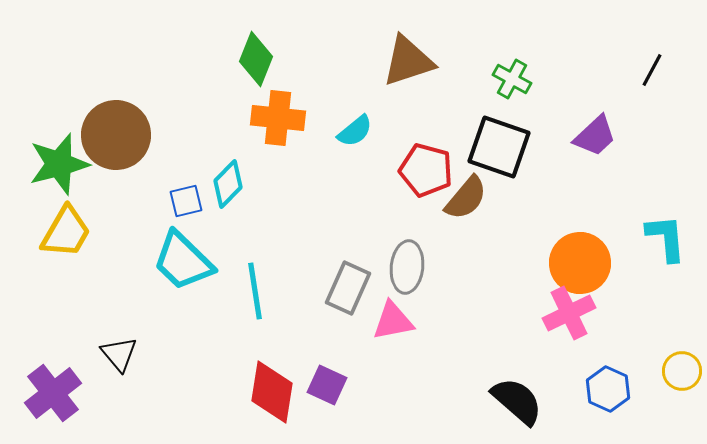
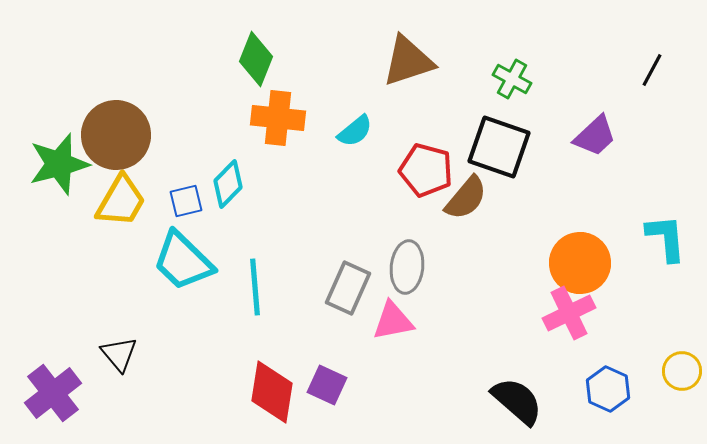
yellow trapezoid: moved 55 px right, 31 px up
cyan line: moved 4 px up; rotated 4 degrees clockwise
